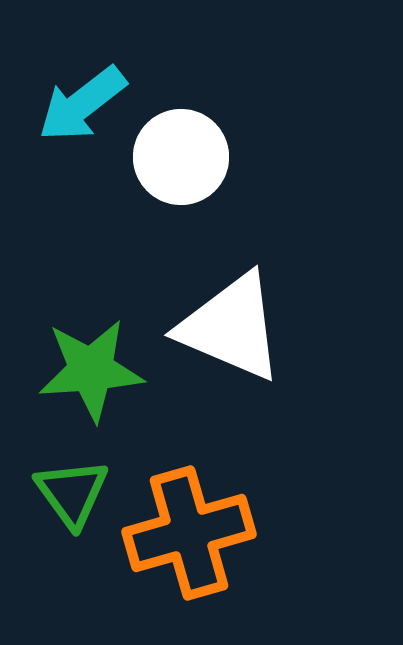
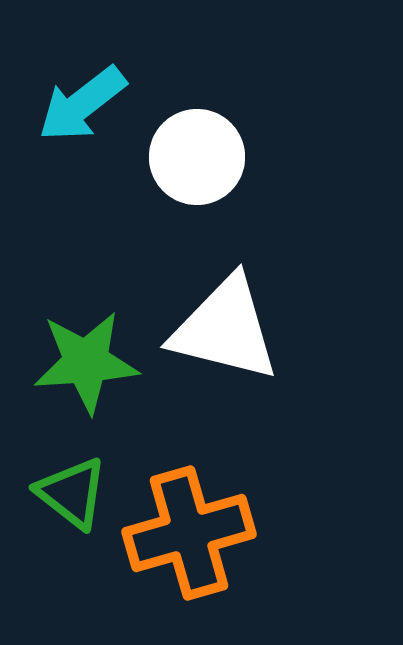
white circle: moved 16 px right
white triangle: moved 6 px left, 2 px down; rotated 9 degrees counterclockwise
green star: moved 5 px left, 8 px up
green triangle: rotated 16 degrees counterclockwise
